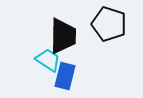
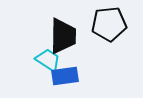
black pentagon: rotated 24 degrees counterclockwise
blue rectangle: rotated 68 degrees clockwise
